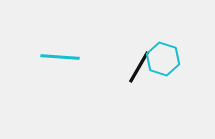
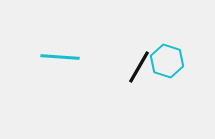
cyan hexagon: moved 4 px right, 2 px down
